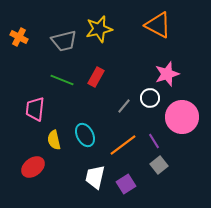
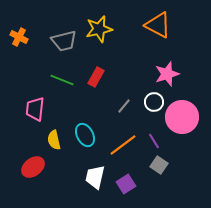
white circle: moved 4 px right, 4 px down
gray square: rotated 18 degrees counterclockwise
